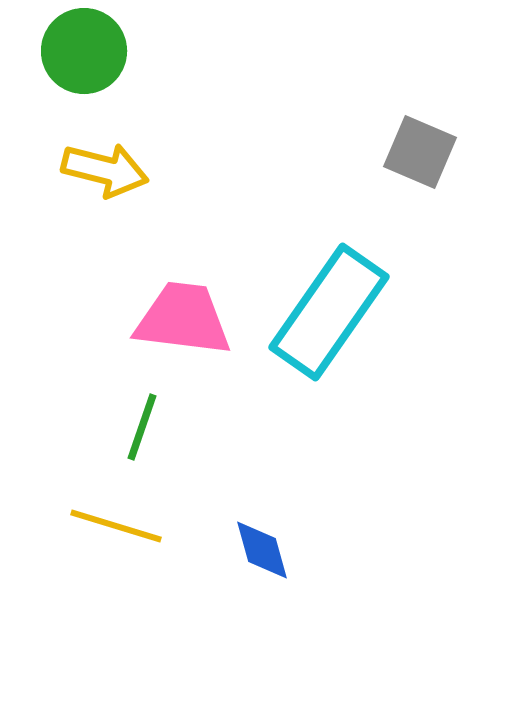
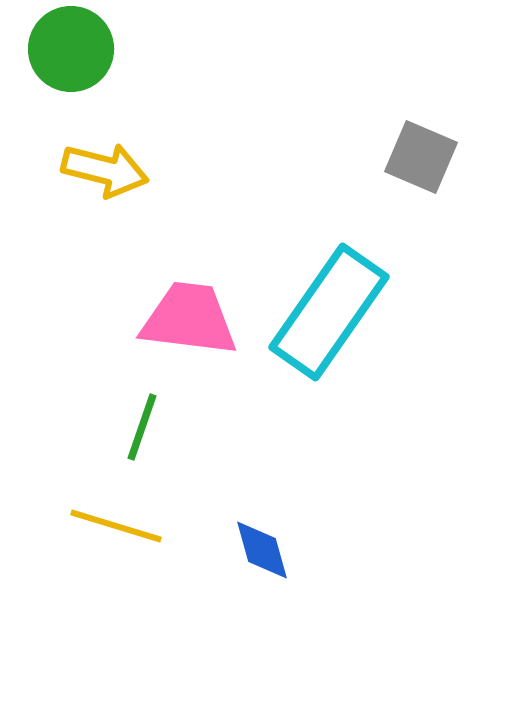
green circle: moved 13 px left, 2 px up
gray square: moved 1 px right, 5 px down
pink trapezoid: moved 6 px right
